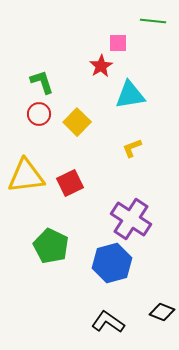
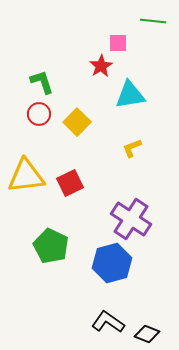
black diamond: moved 15 px left, 22 px down
